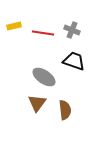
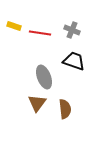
yellow rectangle: rotated 32 degrees clockwise
red line: moved 3 px left
gray ellipse: rotated 35 degrees clockwise
brown semicircle: moved 1 px up
